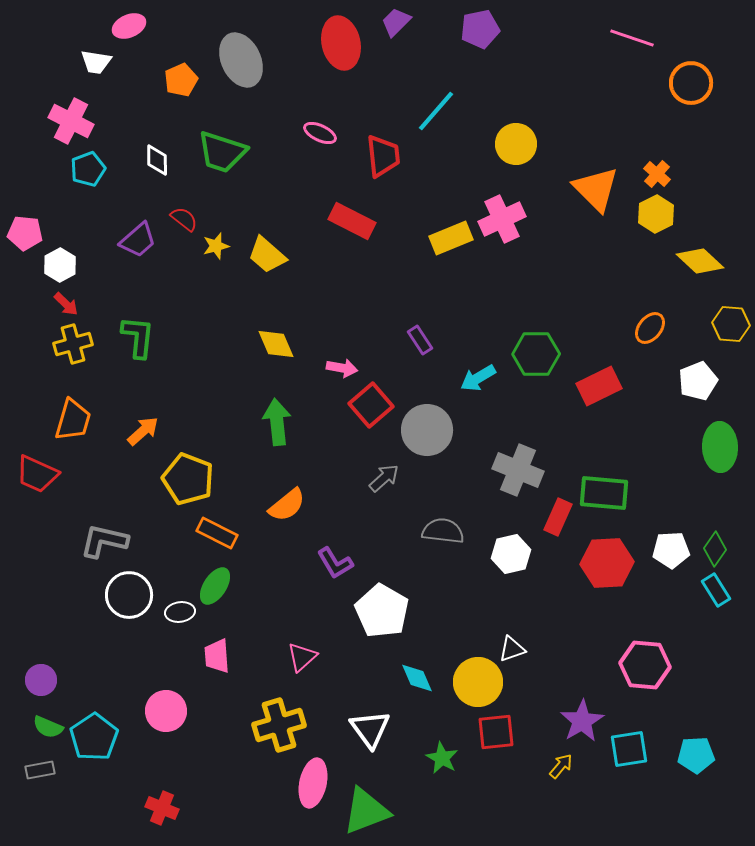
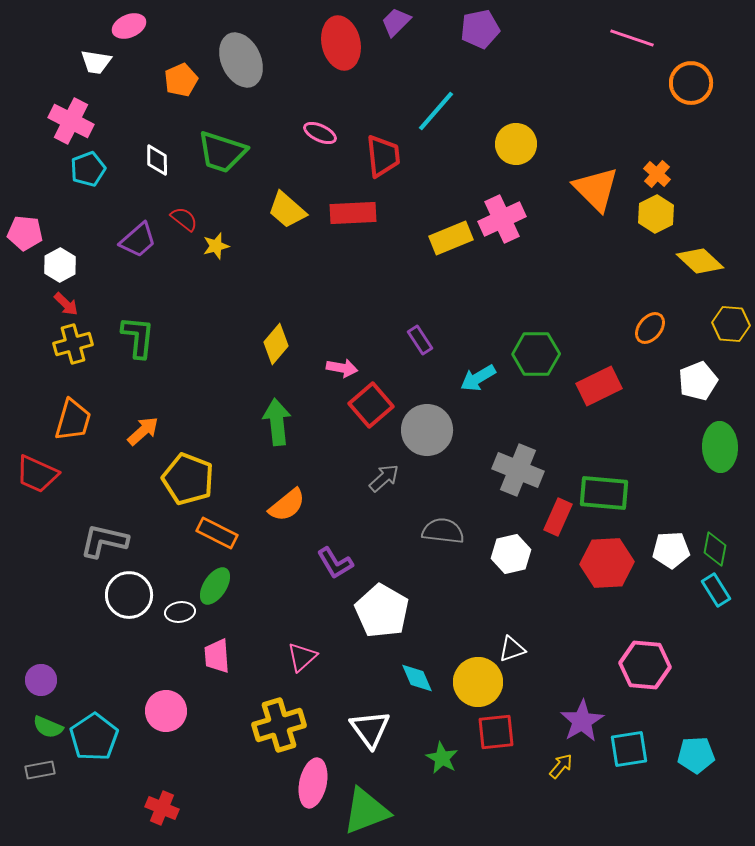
red rectangle at (352, 221): moved 1 px right, 8 px up; rotated 30 degrees counterclockwise
yellow trapezoid at (267, 255): moved 20 px right, 45 px up
yellow diamond at (276, 344): rotated 63 degrees clockwise
green diamond at (715, 549): rotated 24 degrees counterclockwise
